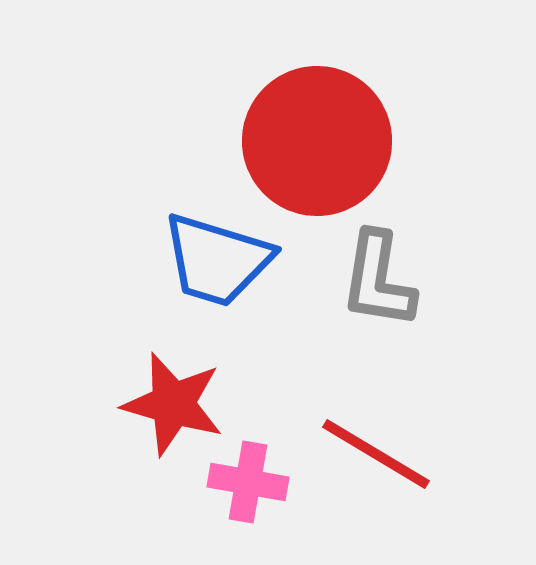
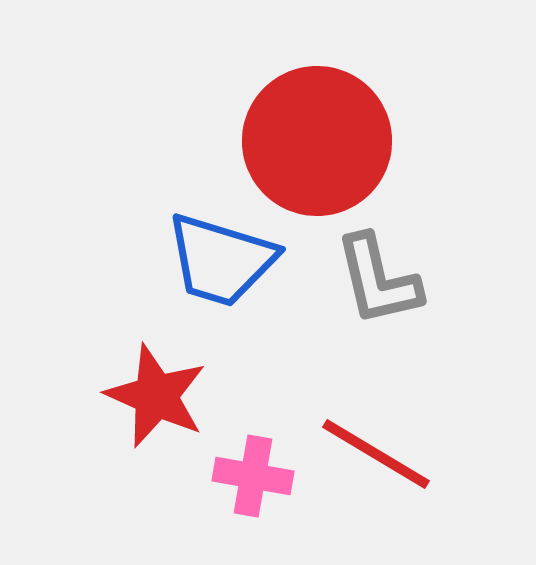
blue trapezoid: moved 4 px right
gray L-shape: rotated 22 degrees counterclockwise
red star: moved 17 px left, 8 px up; rotated 8 degrees clockwise
pink cross: moved 5 px right, 6 px up
